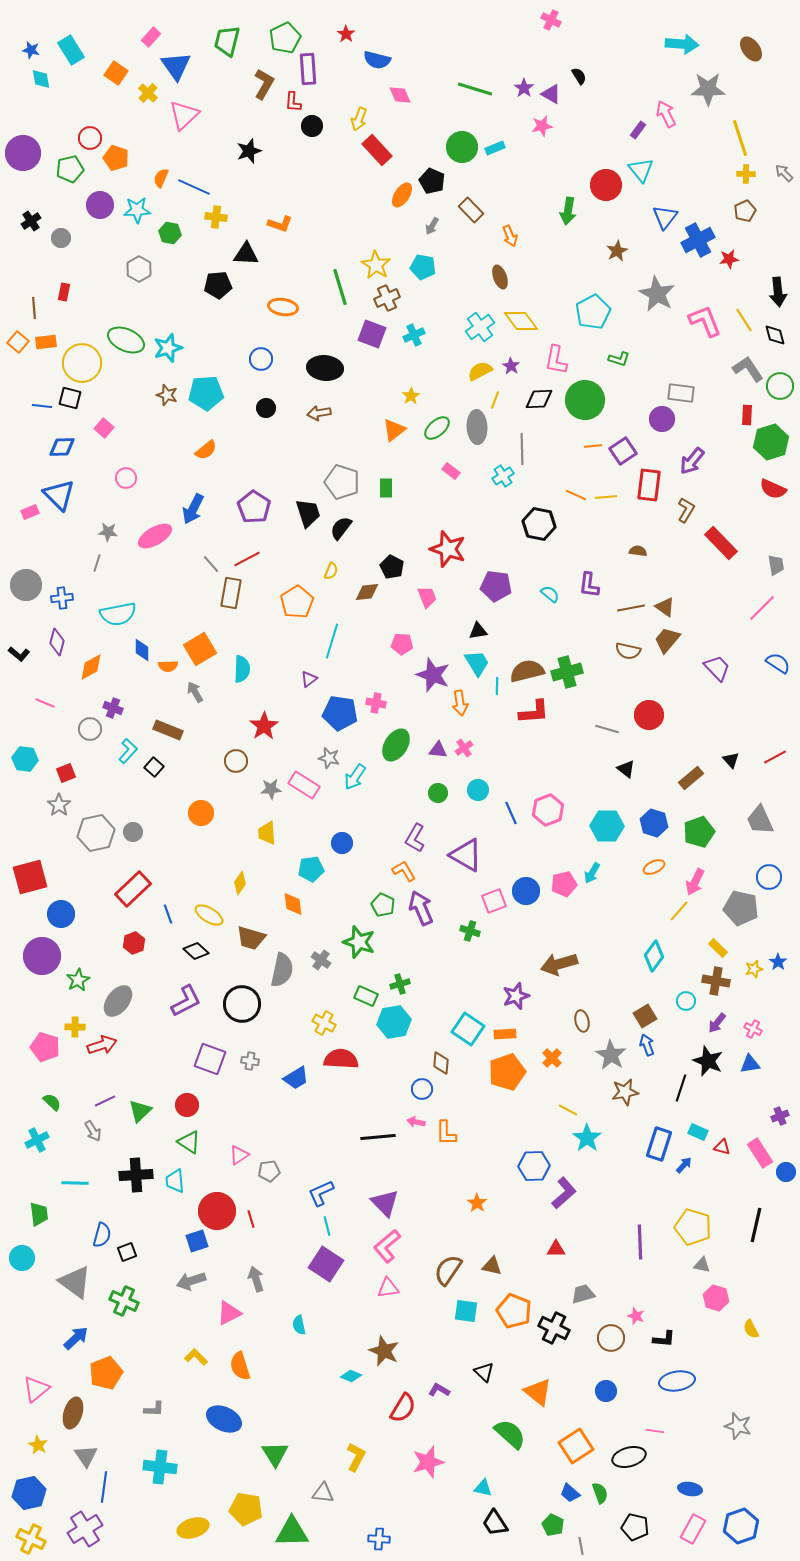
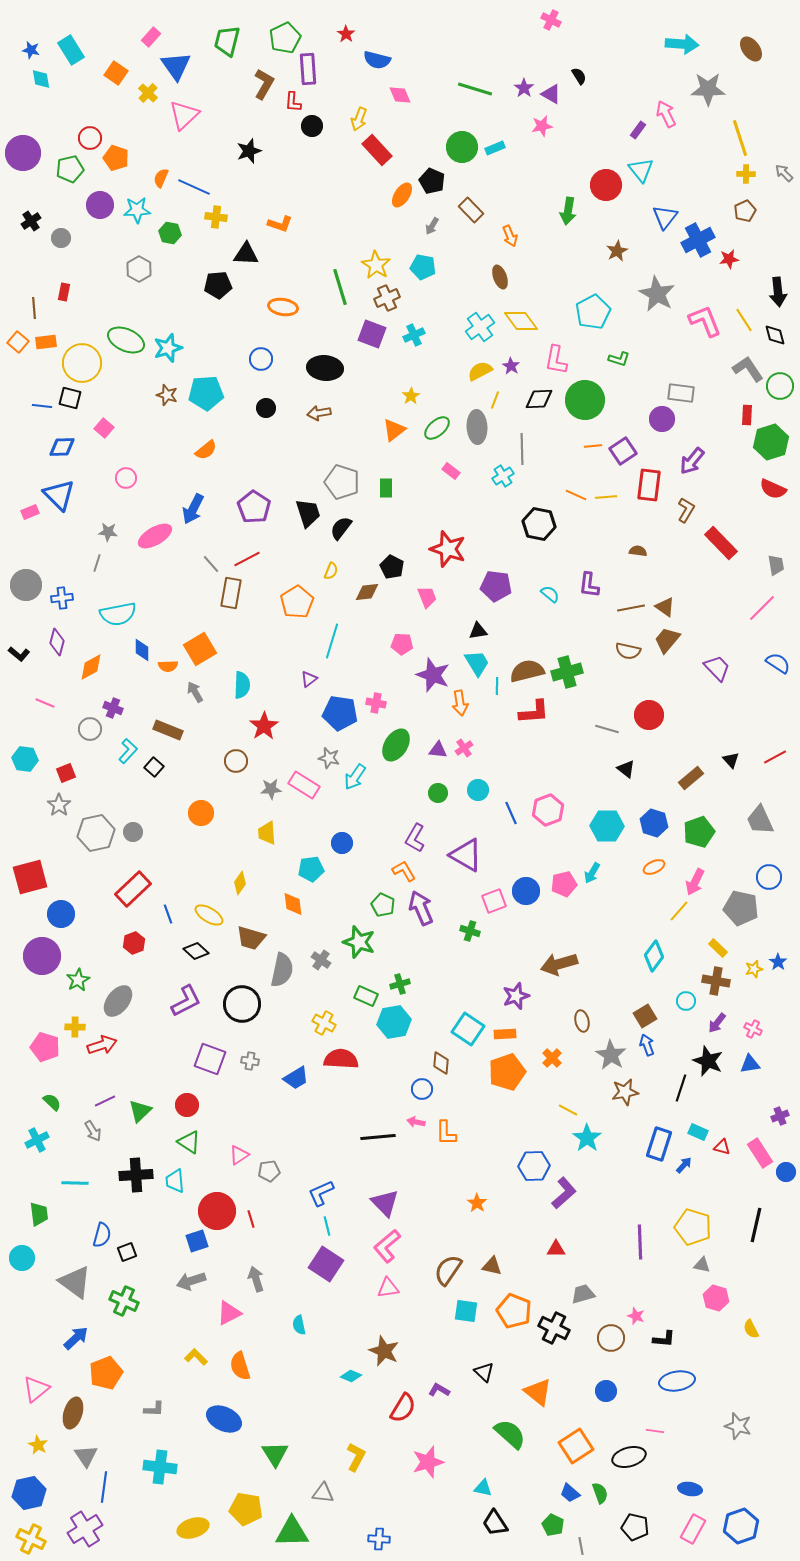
cyan semicircle at (242, 669): moved 16 px down
